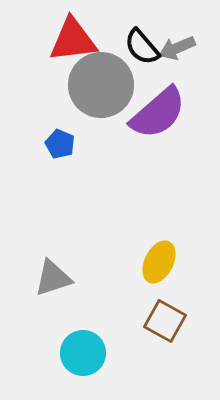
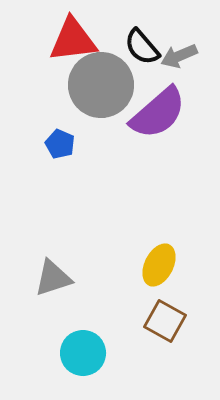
gray arrow: moved 2 px right, 8 px down
yellow ellipse: moved 3 px down
